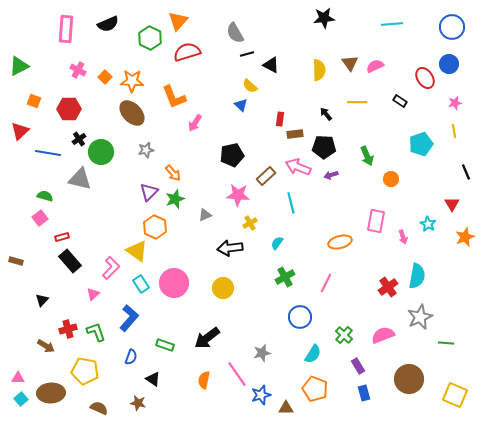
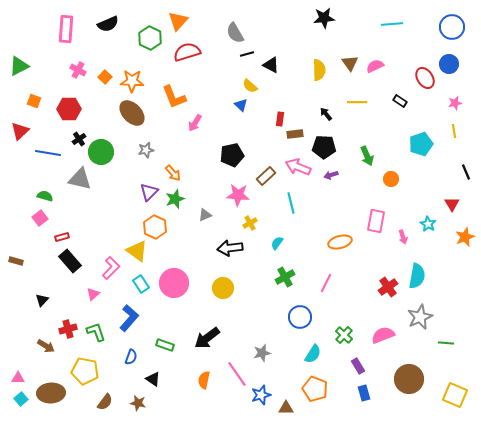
brown semicircle at (99, 408): moved 6 px right, 6 px up; rotated 102 degrees clockwise
